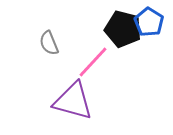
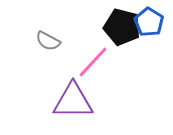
black pentagon: moved 1 px left, 2 px up
gray semicircle: moved 1 px left, 2 px up; rotated 40 degrees counterclockwise
purple triangle: rotated 15 degrees counterclockwise
